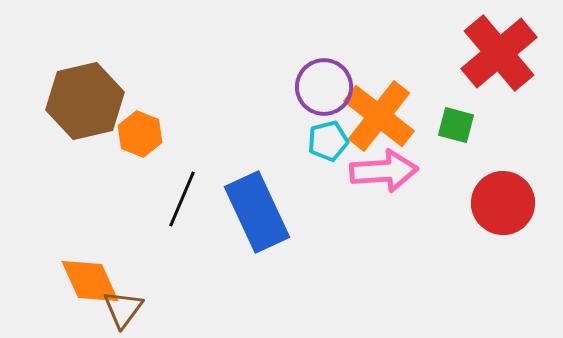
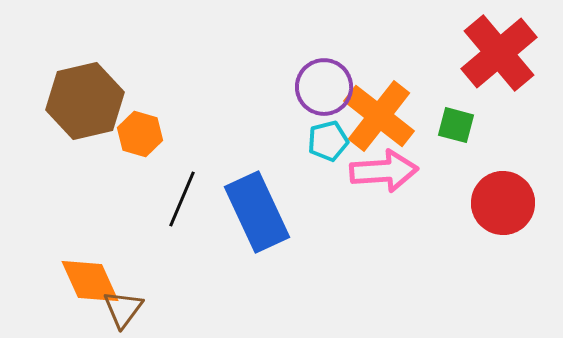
orange hexagon: rotated 6 degrees counterclockwise
